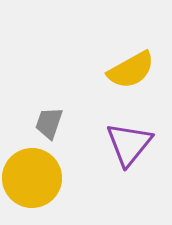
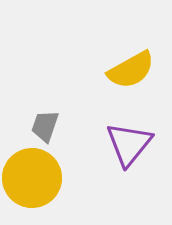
gray trapezoid: moved 4 px left, 3 px down
